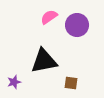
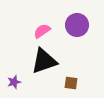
pink semicircle: moved 7 px left, 14 px down
black triangle: rotated 8 degrees counterclockwise
